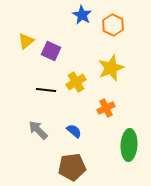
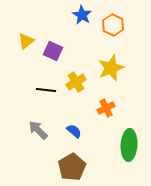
purple square: moved 2 px right
brown pentagon: rotated 24 degrees counterclockwise
